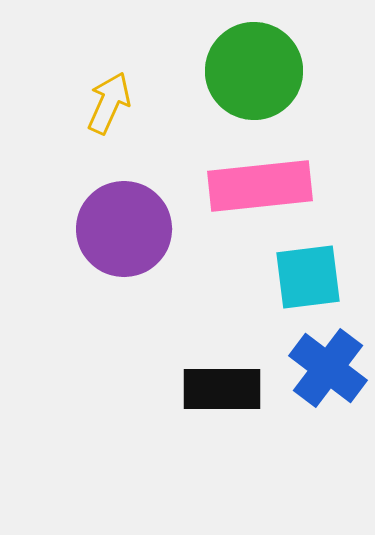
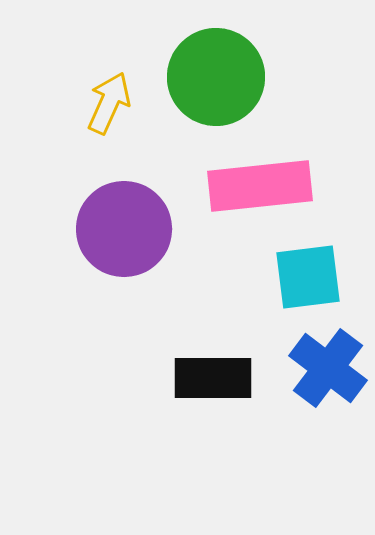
green circle: moved 38 px left, 6 px down
black rectangle: moved 9 px left, 11 px up
